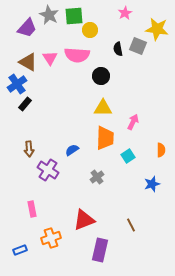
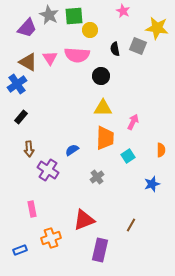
pink star: moved 2 px left, 2 px up; rotated 16 degrees counterclockwise
yellow star: moved 1 px up
black semicircle: moved 3 px left
black rectangle: moved 4 px left, 13 px down
brown line: rotated 56 degrees clockwise
